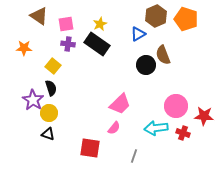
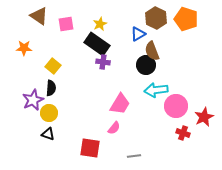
brown hexagon: moved 2 px down; rotated 10 degrees counterclockwise
purple cross: moved 35 px right, 18 px down
brown semicircle: moved 11 px left, 4 px up
black semicircle: rotated 21 degrees clockwise
purple star: rotated 15 degrees clockwise
pink trapezoid: rotated 15 degrees counterclockwise
red star: moved 1 px down; rotated 30 degrees counterclockwise
cyan arrow: moved 38 px up
gray line: rotated 64 degrees clockwise
